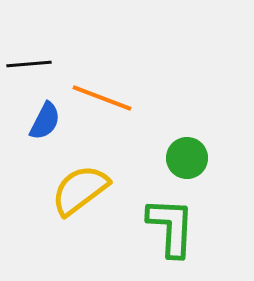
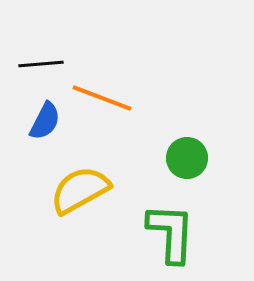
black line: moved 12 px right
yellow semicircle: rotated 8 degrees clockwise
green L-shape: moved 6 px down
